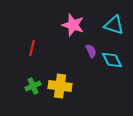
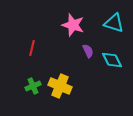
cyan triangle: moved 2 px up
purple semicircle: moved 3 px left
yellow cross: rotated 15 degrees clockwise
